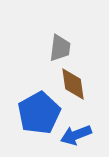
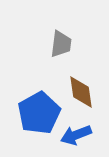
gray trapezoid: moved 1 px right, 4 px up
brown diamond: moved 8 px right, 8 px down
